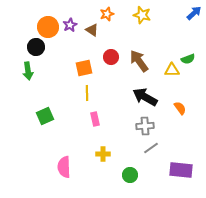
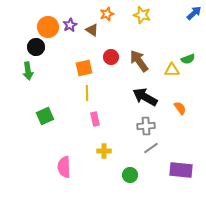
gray cross: moved 1 px right
yellow cross: moved 1 px right, 3 px up
